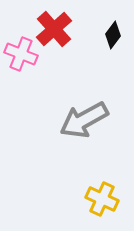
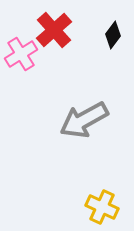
red cross: moved 1 px down
pink cross: rotated 36 degrees clockwise
yellow cross: moved 8 px down
